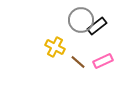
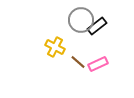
pink rectangle: moved 5 px left, 3 px down
